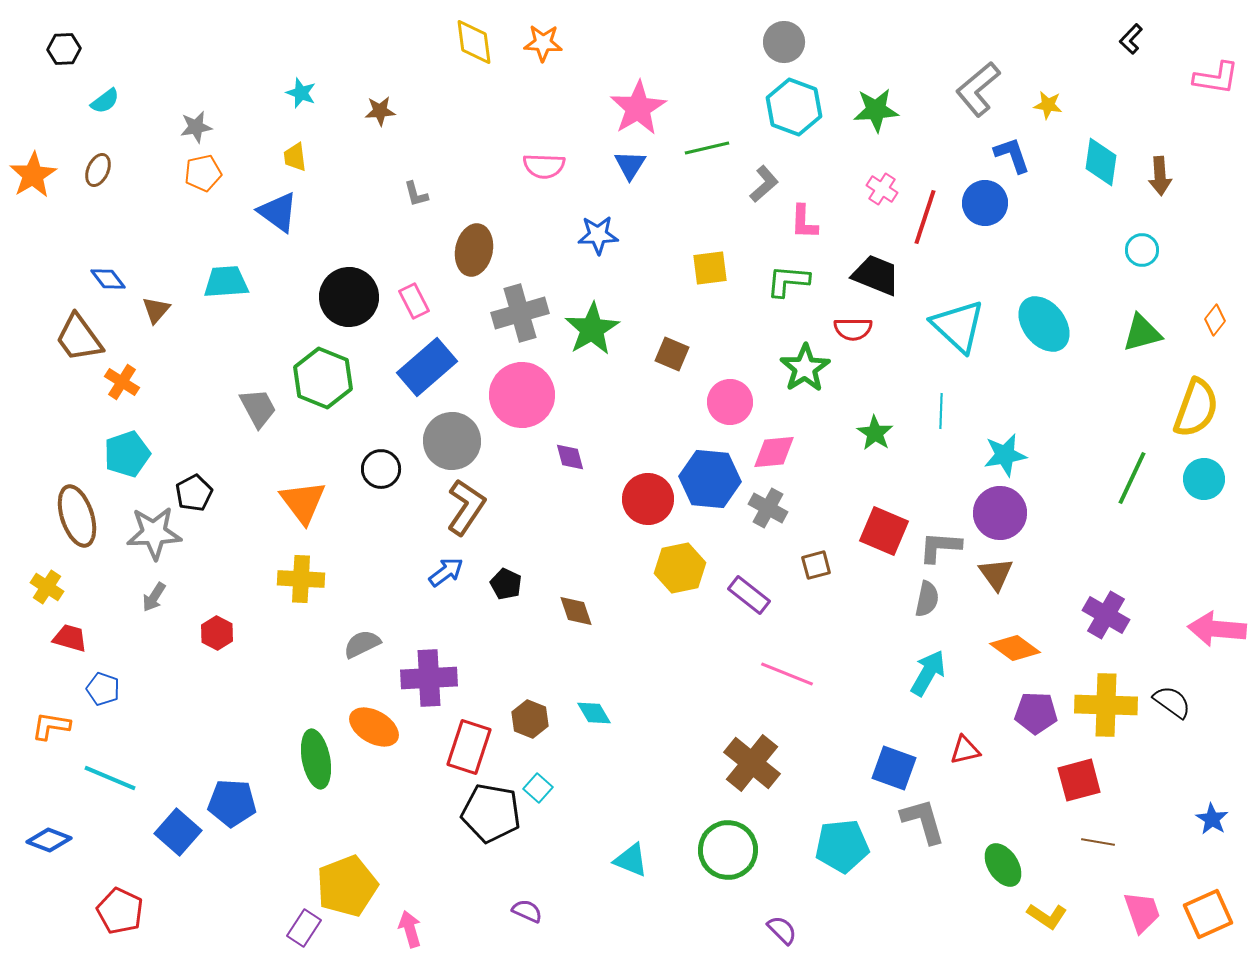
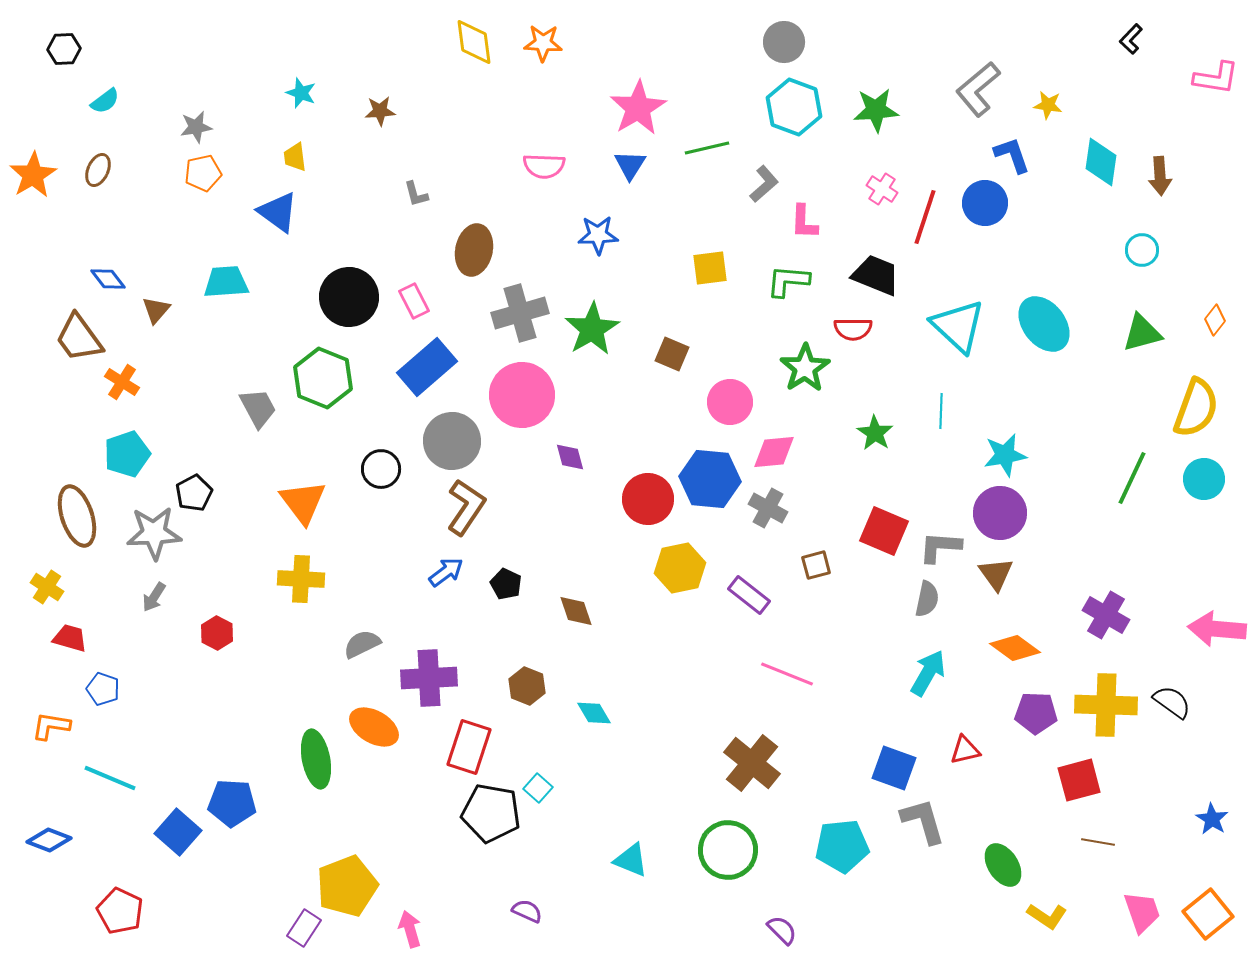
brown hexagon at (530, 719): moved 3 px left, 33 px up
orange square at (1208, 914): rotated 15 degrees counterclockwise
